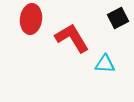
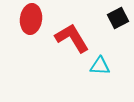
cyan triangle: moved 5 px left, 2 px down
